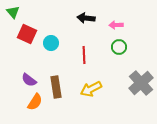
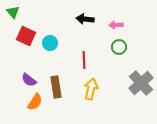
black arrow: moved 1 px left, 1 px down
red square: moved 1 px left, 2 px down
cyan circle: moved 1 px left
red line: moved 5 px down
yellow arrow: rotated 130 degrees clockwise
